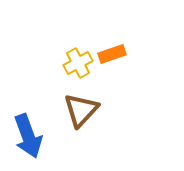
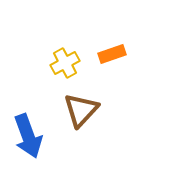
yellow cross: moved 13 px left
